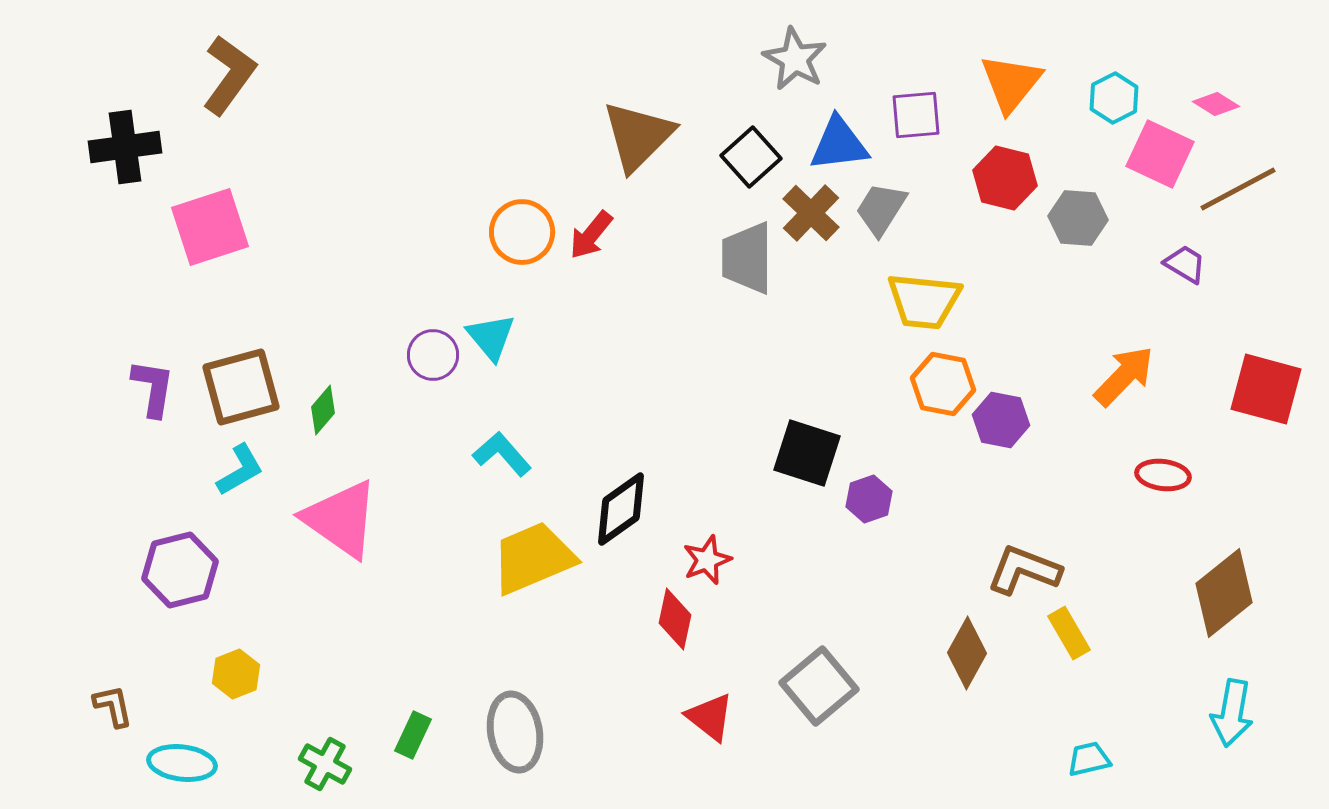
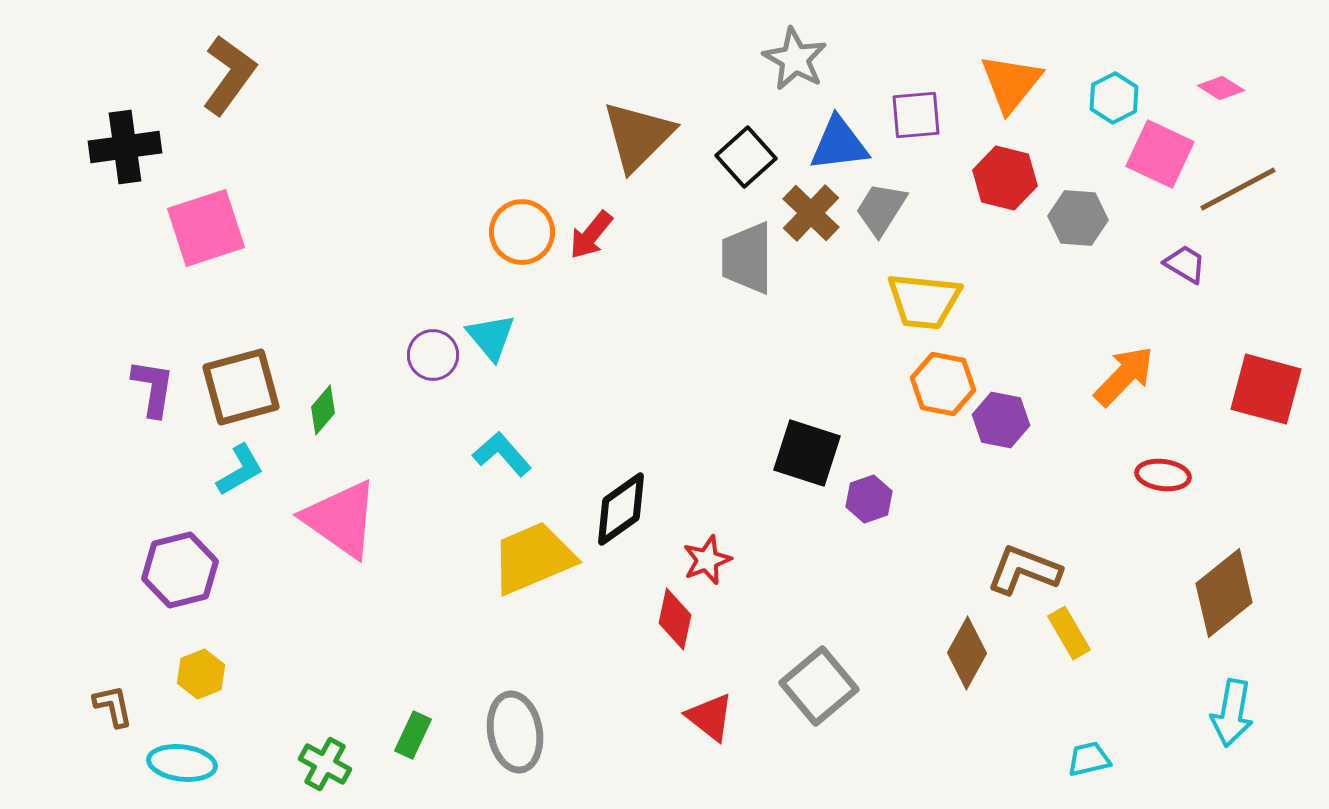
pink diamond at (1216, 104): moved 5 px right, 16 px up
black square at (751, 157): moved 5 px left
pink square at (210, 227): moved 4 px left, 1 px down
yellow hexagon at (236, 674): moved 35 px left
